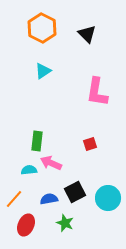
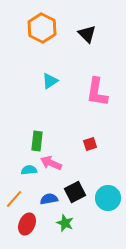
cyan triangle: moved 7 px right, 10 px down
red ellipse: moved 1 px right, 1 px up
